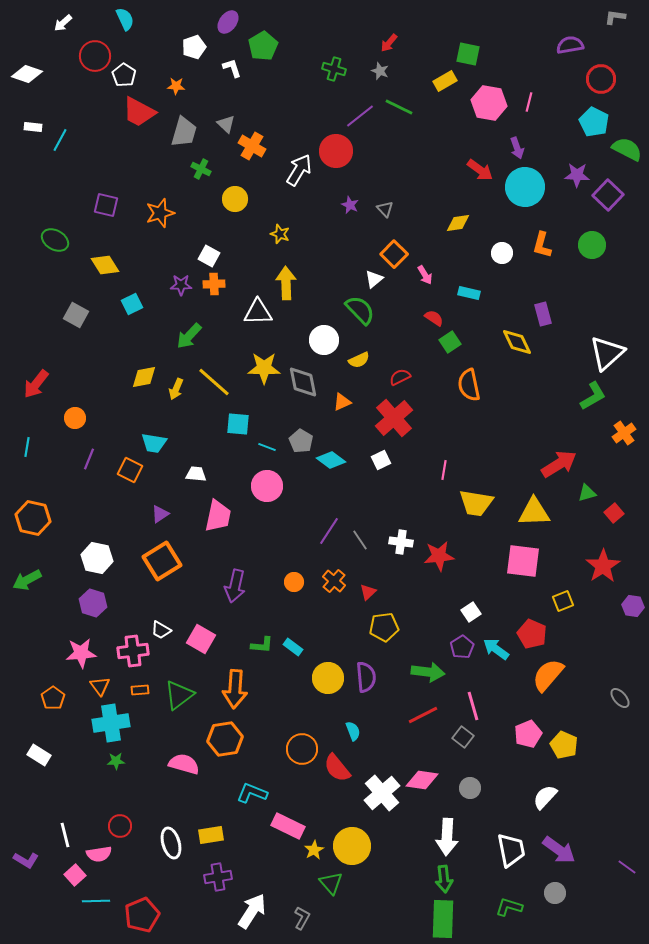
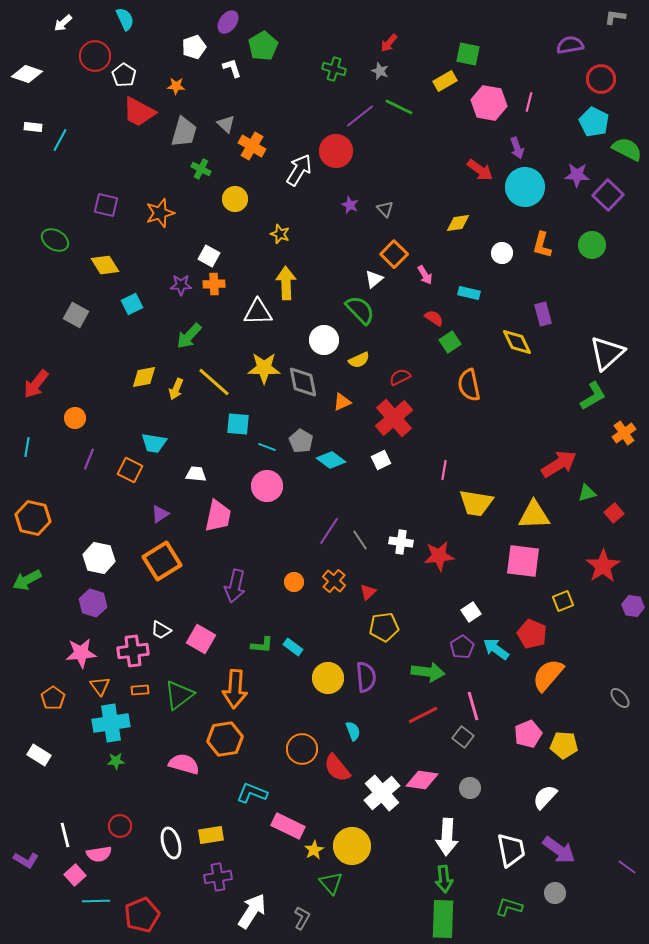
yellow triangle at (534, 512): moved 3 px down
white hexagon at (97, 558): moved 2 px right
yellow pentagon at (564, 745): rotated 20 degrees counterclockwise
